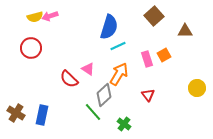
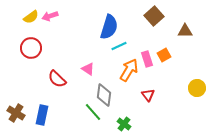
yellow semicircle: moved 4 px left; rotated 21 degrees counterclockwise
cyan line: moved 1 px right
orange arrow: moved 10 px right, 4 px up
red semicircle: moved 12 px left
gray diamond: rotated 40 degrees counterclockwise
